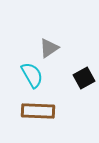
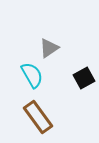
brown rectangle: moved 6 px down; rotated 52 degrees clockwise
